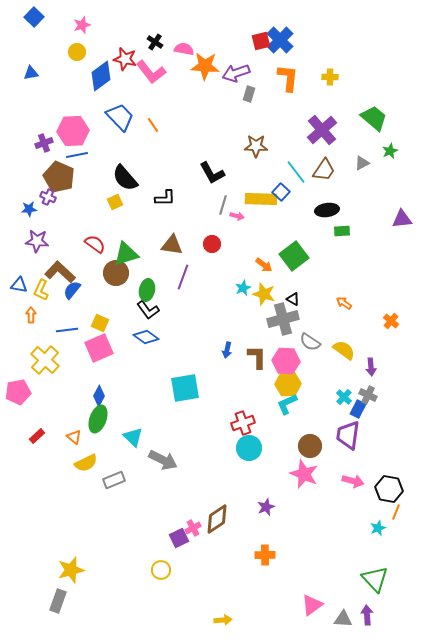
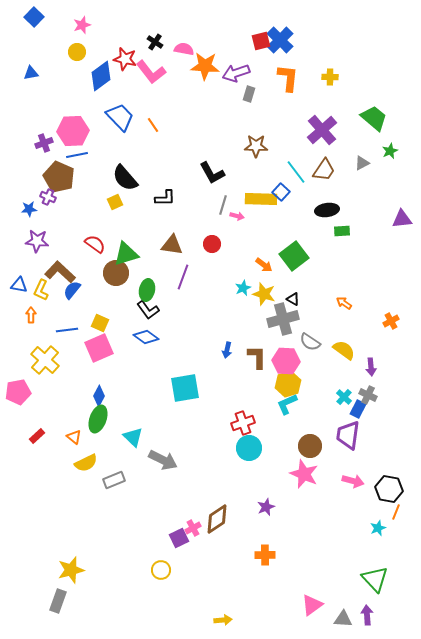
orange cross at (391, 321): rotated 21 degrees clockwise
yellow hexagon at (288, 384): rotated 15 degrees counterclockwise
